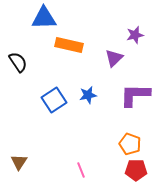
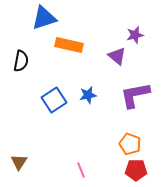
blue triangle: rotated 16 degrees counterclockwise
purple triangle: moved 3 px right, 2 px up; rotated 36 degrees counterclockwise
black semicircle: moved 3 px right, 1 px up; rotated 45 degrees clockwise
purple L-shape: rotated 12 degrees counterclockwise
